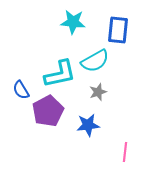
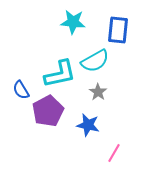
gray star: rotated 18 degrees counterclockwise
blue star: rotated 20 degrees clockwise
pink line: moved 11 px left, 1 px down; rotated 24 degrees clockwise
